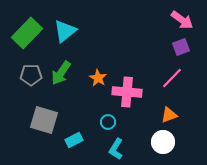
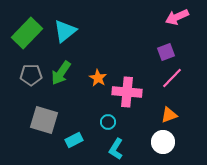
pink arrow: moved 5 px left, 3 px up; rotated 120 degrees clockwise
purple square: moved 15 px left, 5 px down
